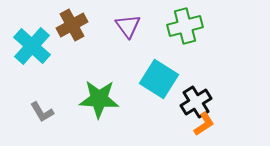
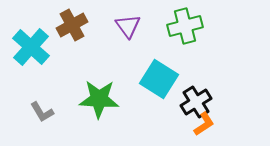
cyan cross: moved 1 px left, 1 px down
